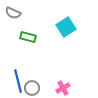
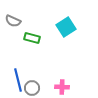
gray semicircle: moved 8 px down
green rectangle: moved 4 px right, 1 px down
blue line: moved 1 px up
pink cross: moved 1 px left, 1 px up; rotated 32 degrees clockwise
